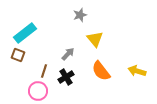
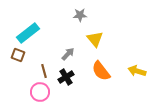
gray star: rotated 16 degrees clockwise
cyan rectangle: moved 3 px right
brown line: rotated 32 degrees counterclockwise
pink circle: moved 2 px right, 1 px down
